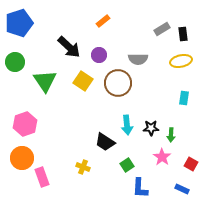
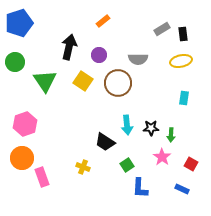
black arrow: rotated 120 degrees counterclockwise
